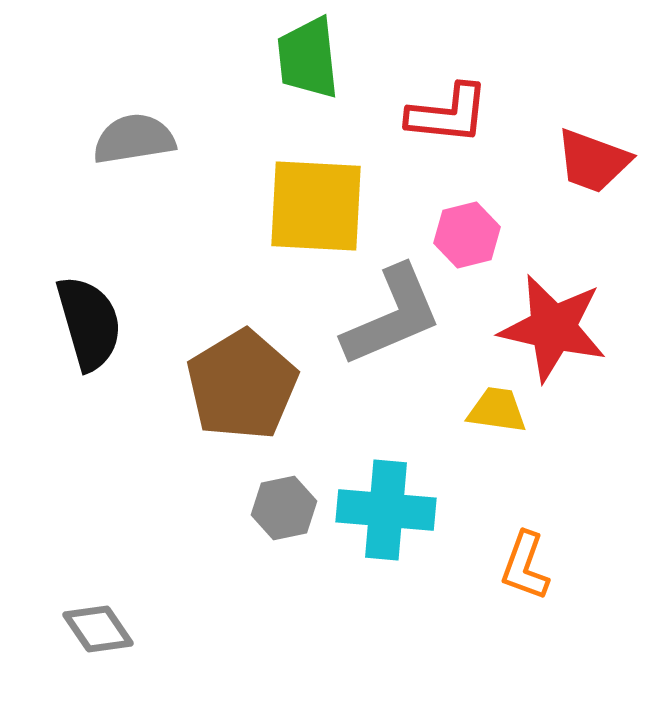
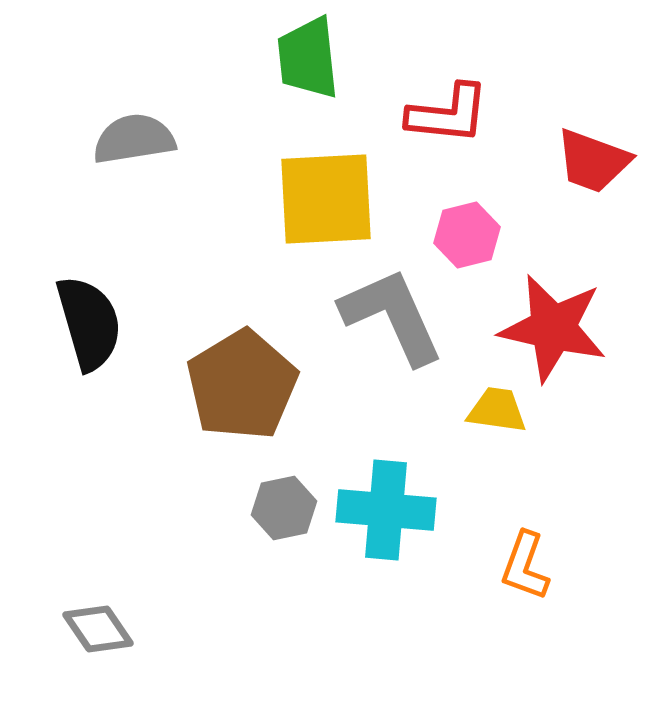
yellow square: moved 10 px right, 7 px up; rotated 6 degrees counterclockwise
gray L-shape: rotated 91 degrees counterclockwise
